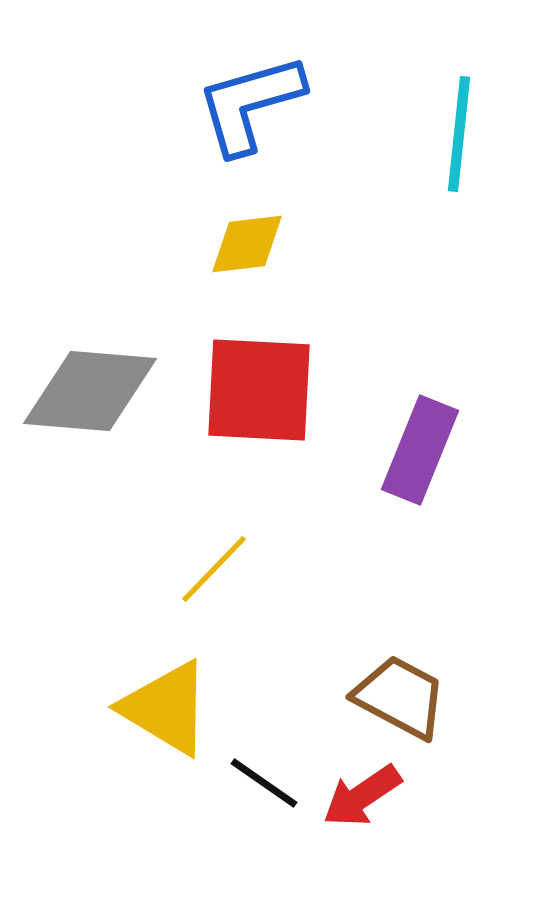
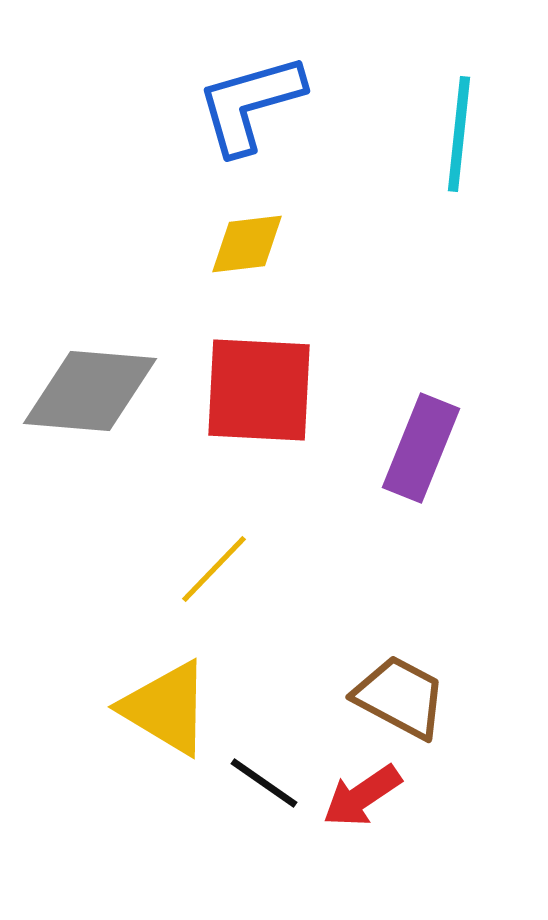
purple rectangle: moved 1 px right, 2 px up
